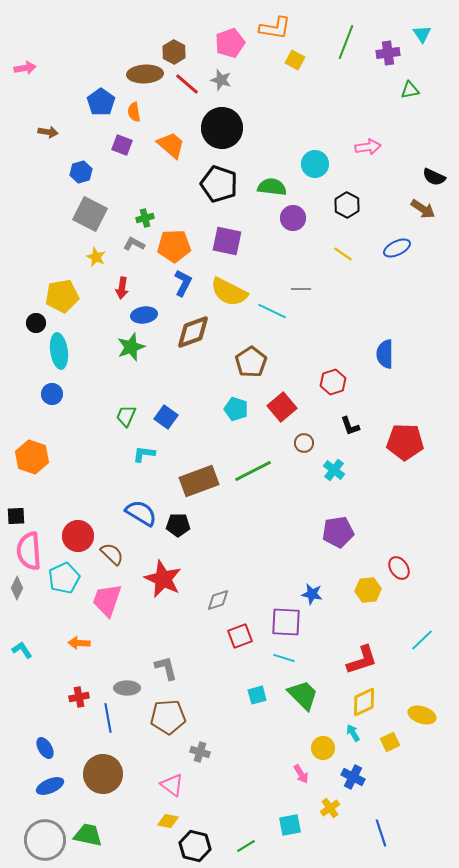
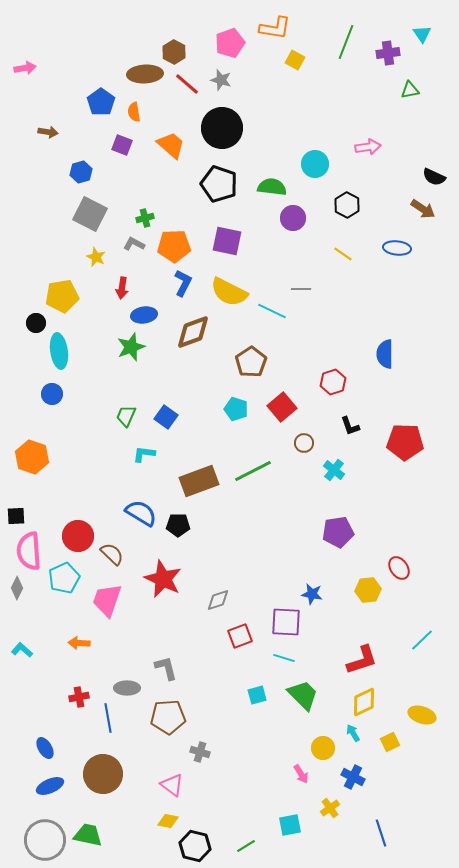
blue ellipse at (397, 248): rotated 32 degrees clockwise
cyan L-shape at (22, 650): rotated 15 degrees counterclockwise
